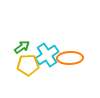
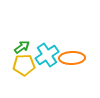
orange ellipse: moved 2 px right
yellow pentagon: moved 4 px left
